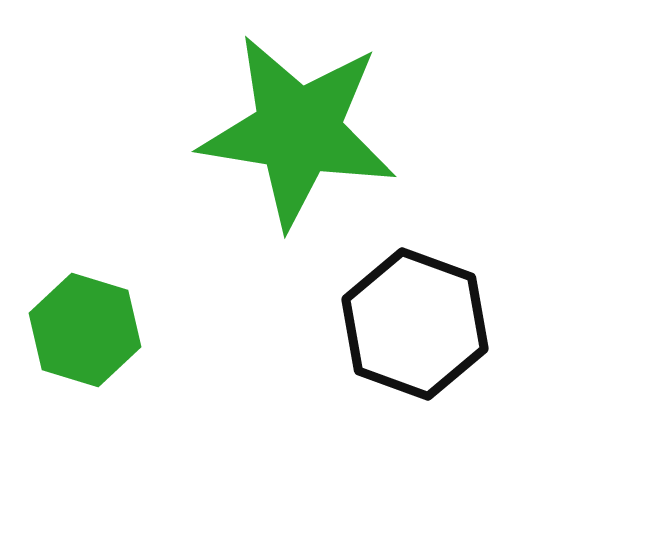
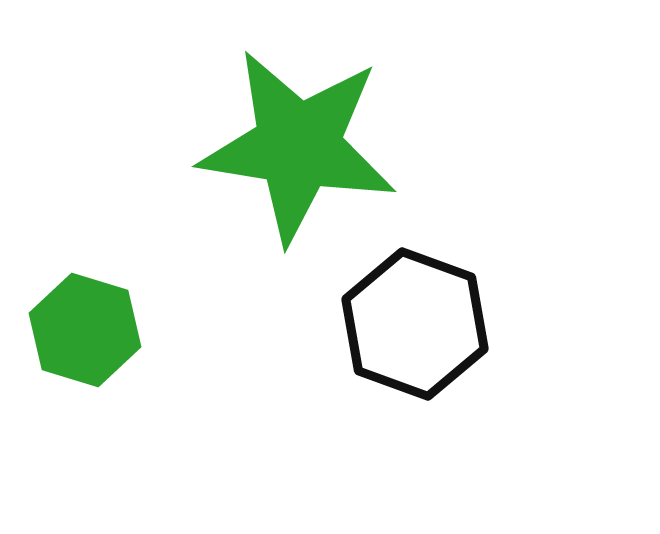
green star: moved 15 px down
